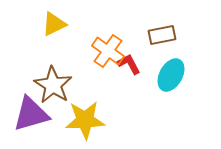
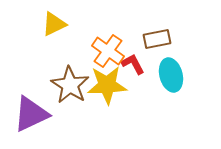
brown rectangle: moved 5 px left, 4 px down
red L-shape: moved 4 px right
cyan ellipse: rotated 44 degrees counterclockwise
brown star: moved 17 px right
purple triangle: rotated 9 degrees counterclockwise
yellow star: moved 22 px right, 35 px up
